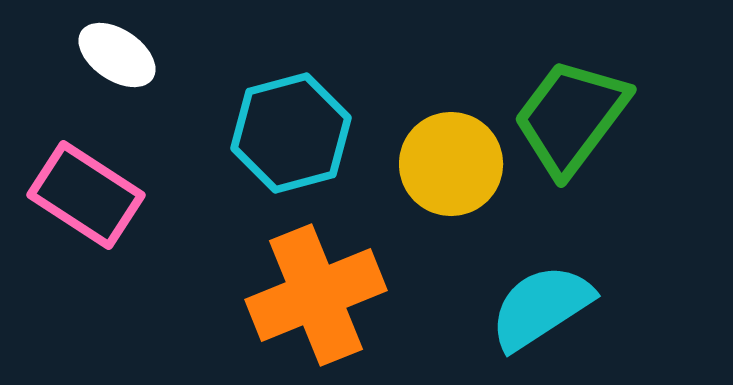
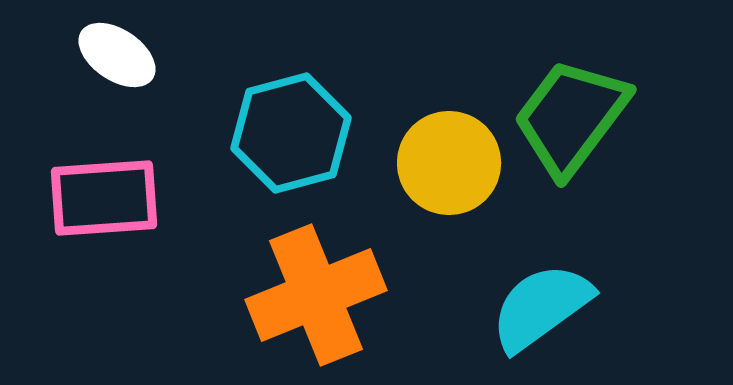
yellow circle: moved 2 px left, 1 px up
pink rectangle: moved 18 px right, 3 px down; rotated 37 degrees counterclockwise
cyan semicircle: rotated 3 degrees counterclockwise
